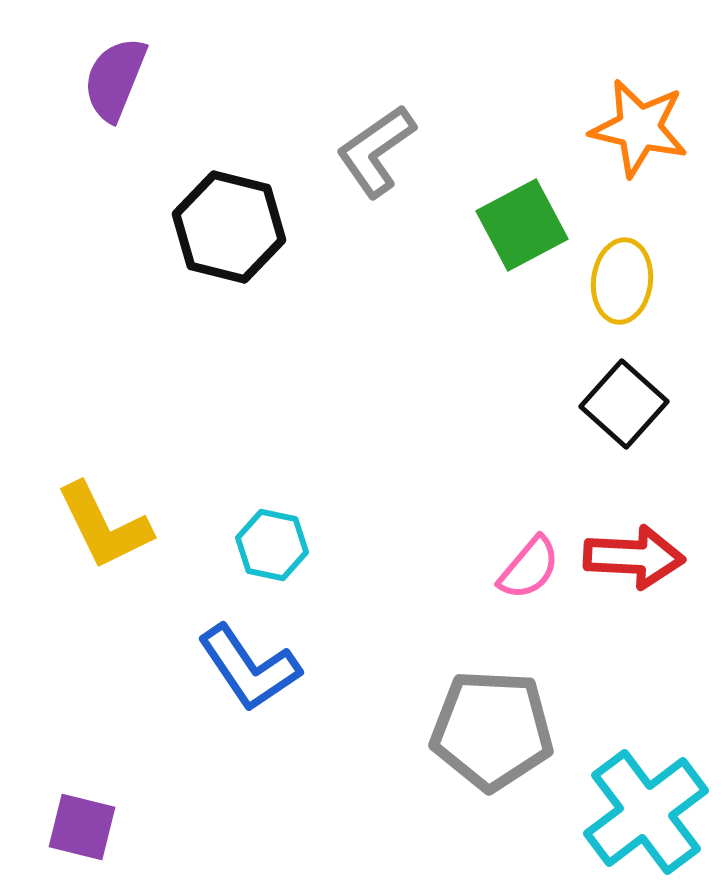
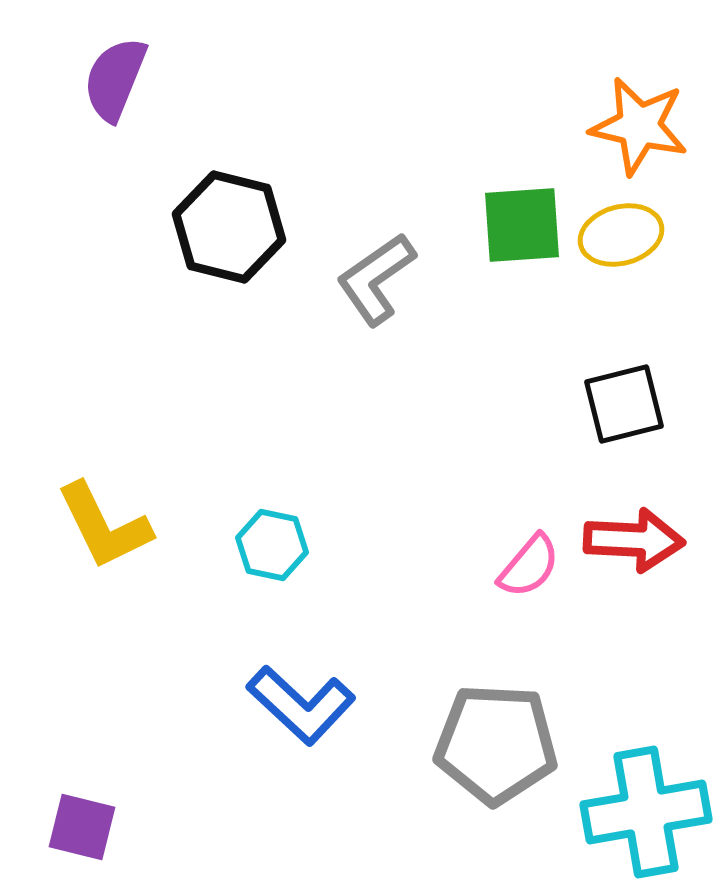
orange star: moved 2 px up
gray L-shape: moved 128 px down
green square: rotated 24 degrees clockwise
yellow ellipse: moved 1 px left, 46 px up; rotated 68 degrees clockwise
black square: rotated 34 degrees clockwise
red arrow: moved 17 px up
pink semicircle: moved 2 px up
blue L-shape: moved 52 px right, 37 px down; rotated 13 degrees counterclockwise
gray pentagon: moved 4 px right, 14 px down
cyan cross: rotated 27 degrees clockwise
